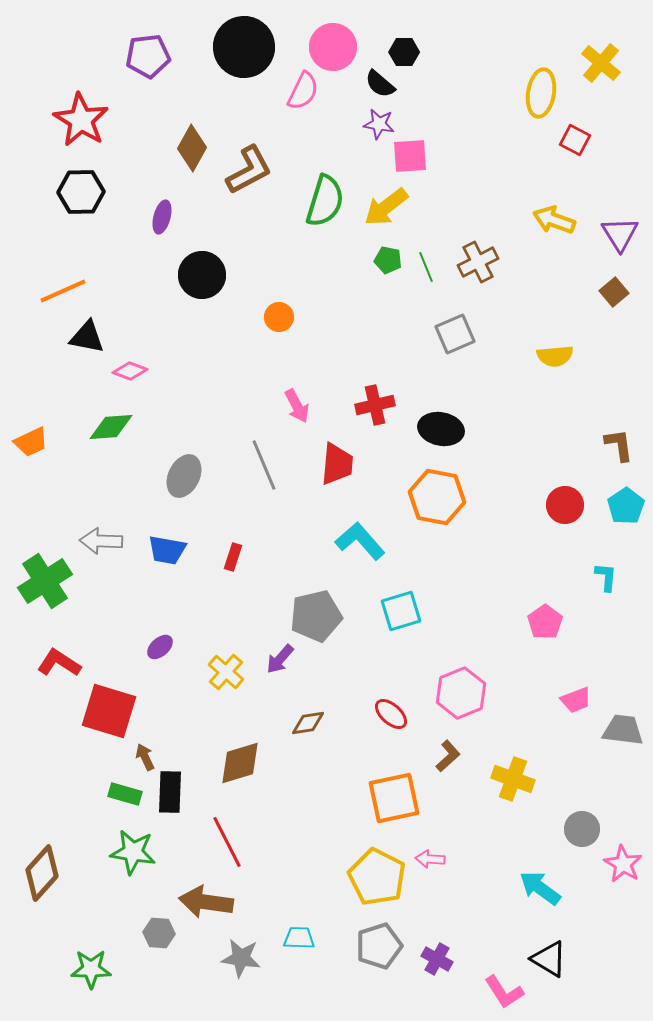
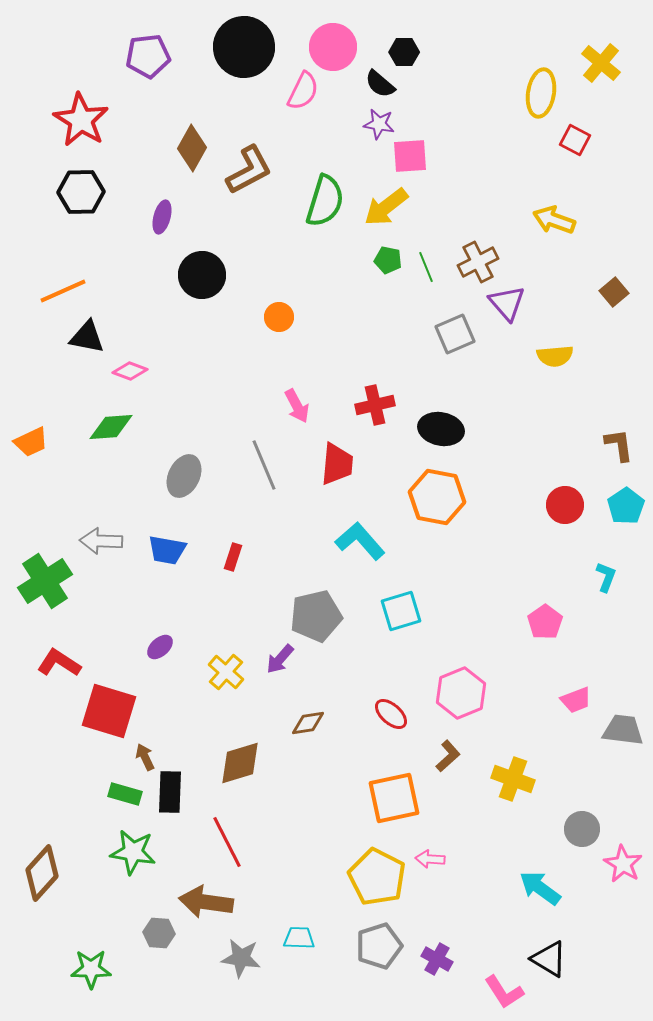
purple triangle at (620, 234): moved 113 px left, 69 px down; rotated 9 degrees counterclockwise
cyan L-shape at (606, 577): rotated 16 degrees clockwise
